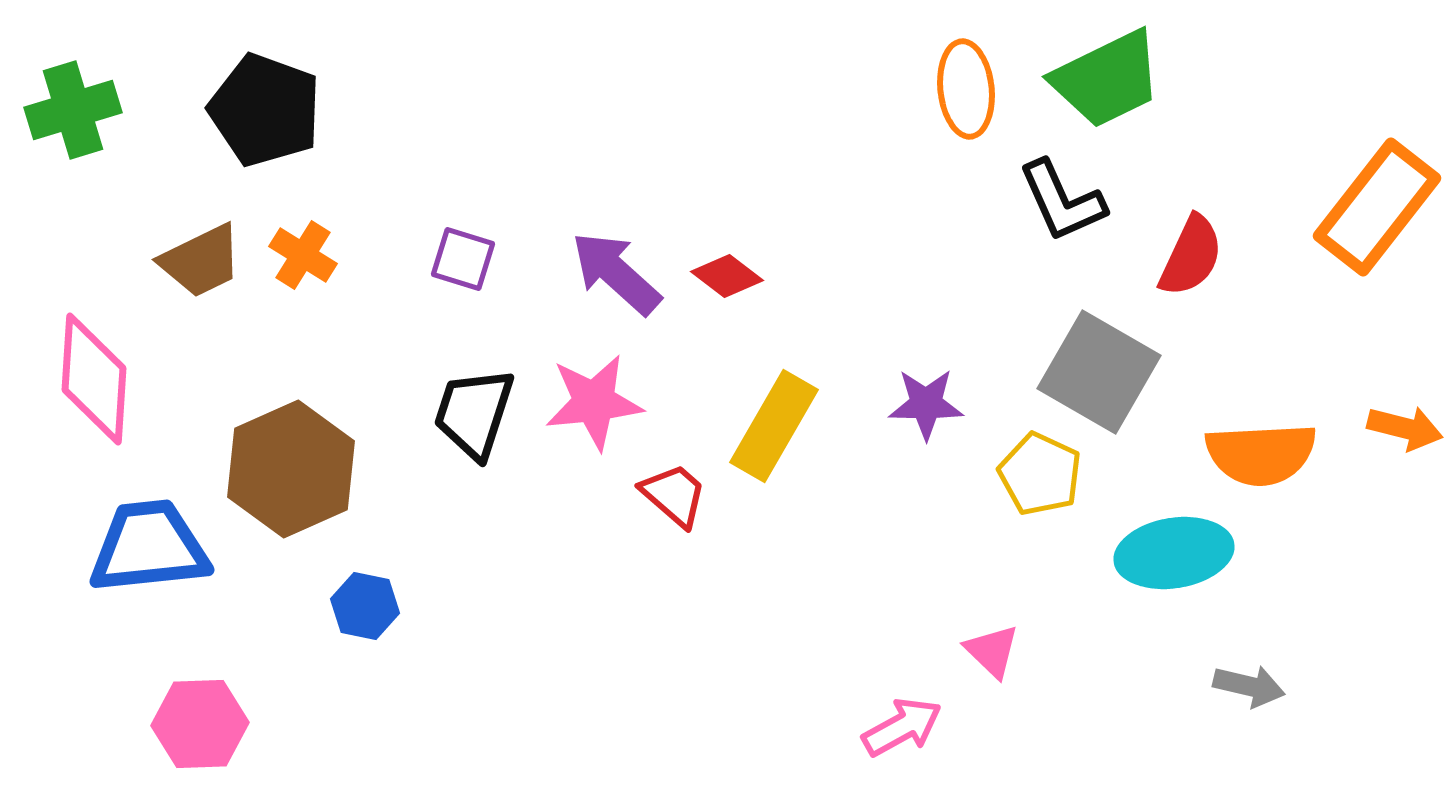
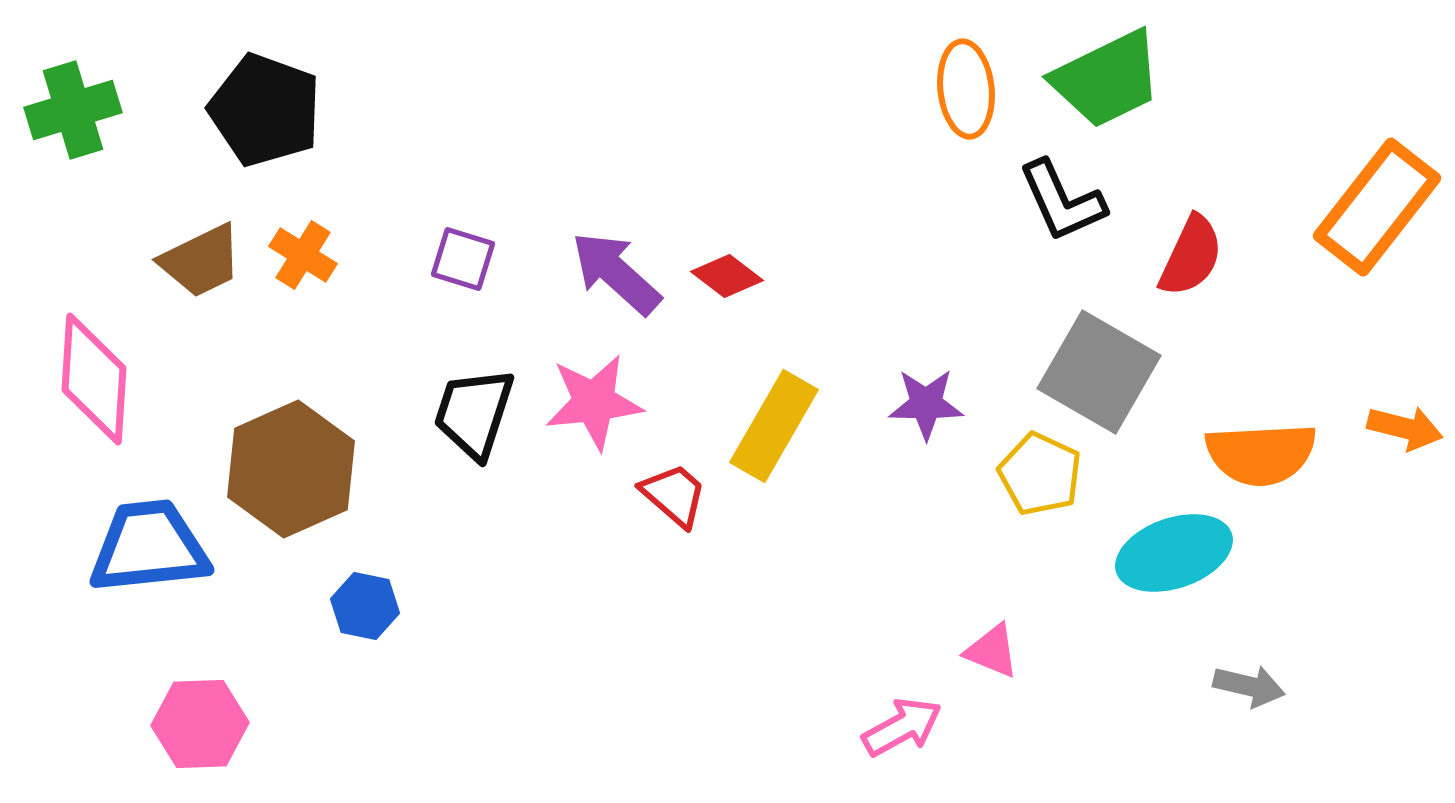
cyan ellipse: rotated 10 degrees counterclockwise
pink triangle: rotated 22 degrees counterclockwise
